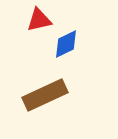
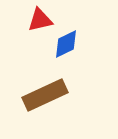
red triangle: moved 1 px right
